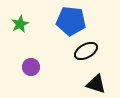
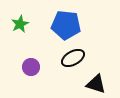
blue pentagon: moved 5 px left, 4 px down
black ellipse: moved 13 px left, 7 px down
